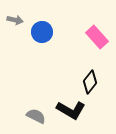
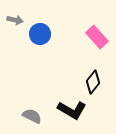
blue circle: moved 2 px left, 2 px down
black diamond: moved 3 px right
black L-shape: moved 1 px right
gray semicircle: moved 4 px left
